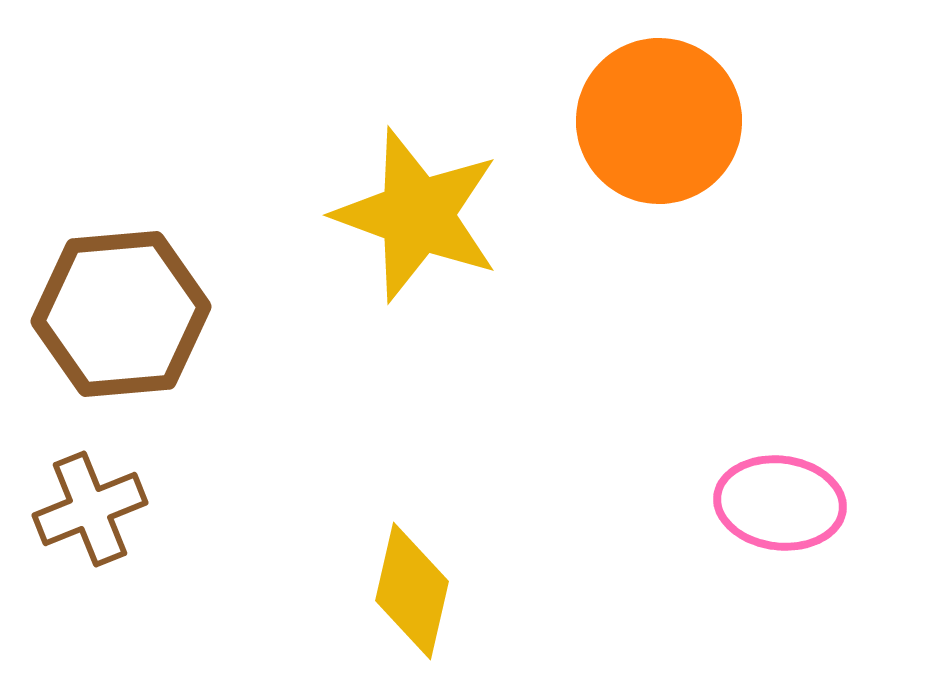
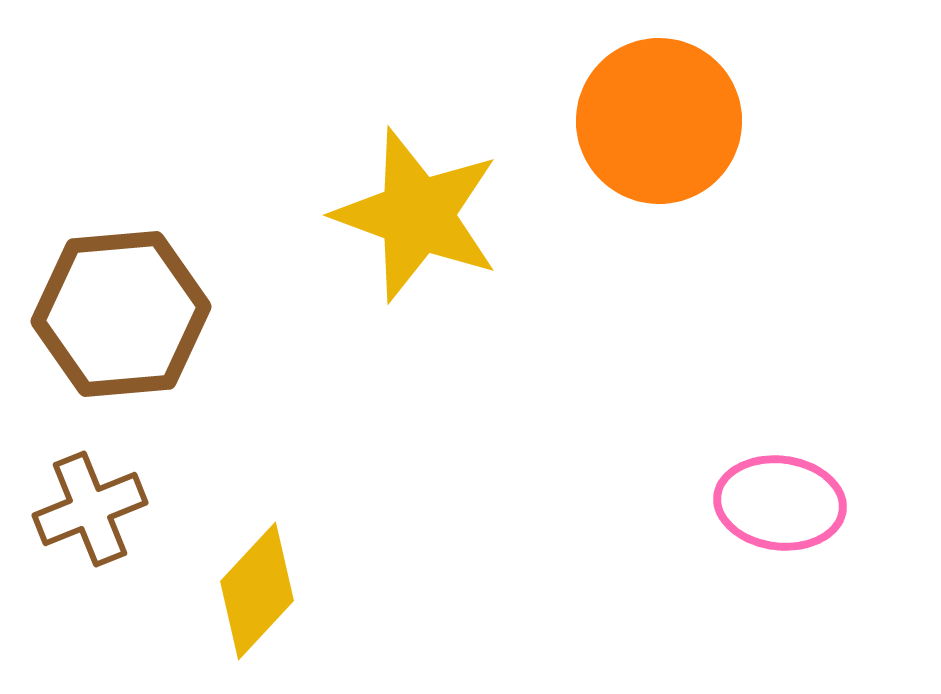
yellow diamond: moved 155 px left; rotated 30 degrees clockwise
